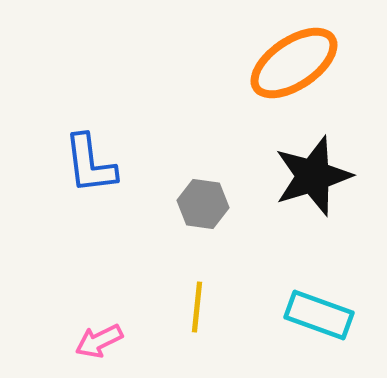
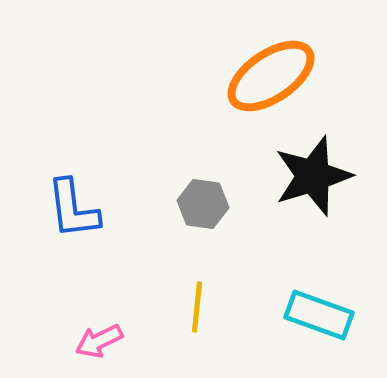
orange ellipse: moved 23 px left, 13 px down
blue L-shape: moved 17 px left, 45 px down
